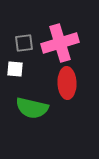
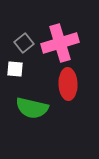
gray square: rotated 30 degrees counterclockwise
red ellipse: moved 1 px right, 1 px down
